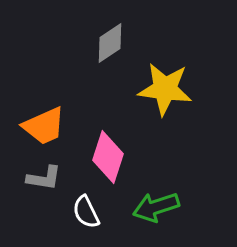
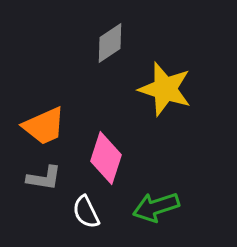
yellow star: rotated 10 degrees clockwise
pink diamond: moved 2 px left, 1 px down
